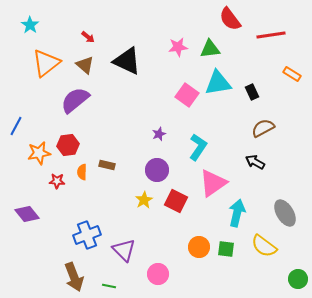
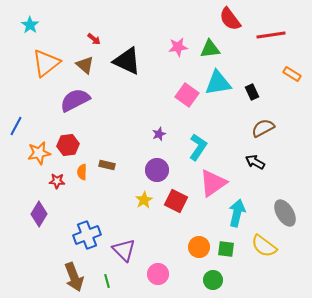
red arrow: moved 6 px right, 2 px down
purple semicircle: rotated 12 degrees clockwise
purple diamond: moved 12 px right; rotated 70 degrees clockwise
green circle: moved 85 px left, 1 px down
green line: moved 2 px left, 5 px up; rotated 64 degrees clockwise
